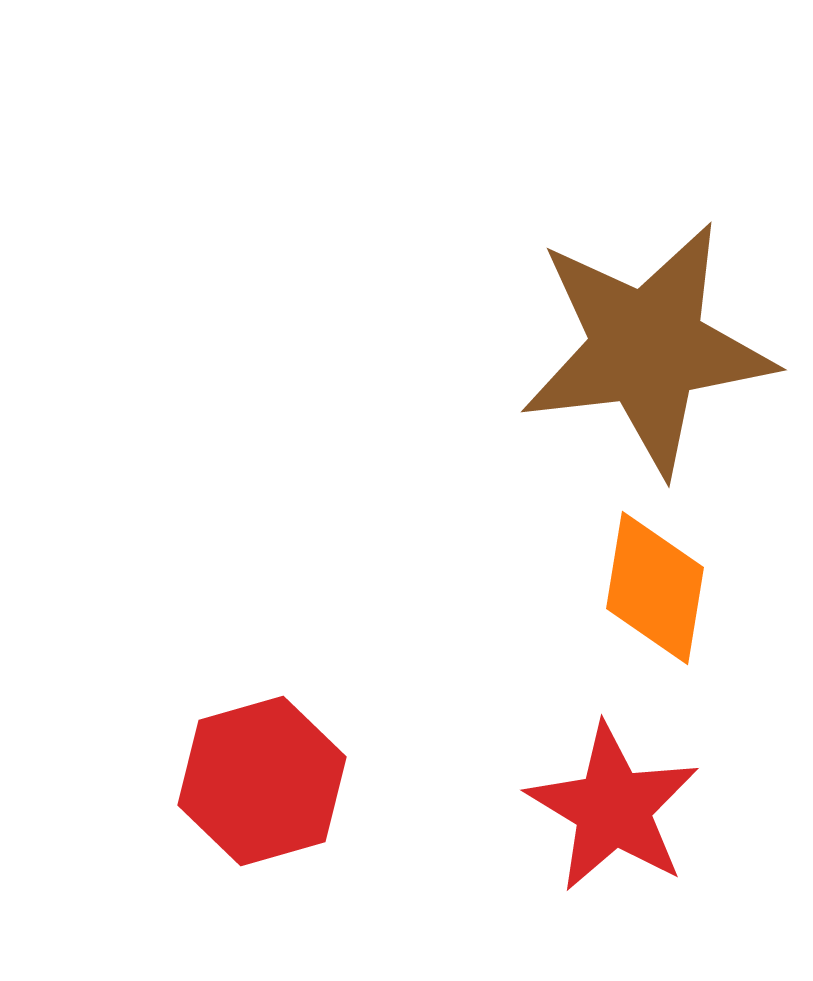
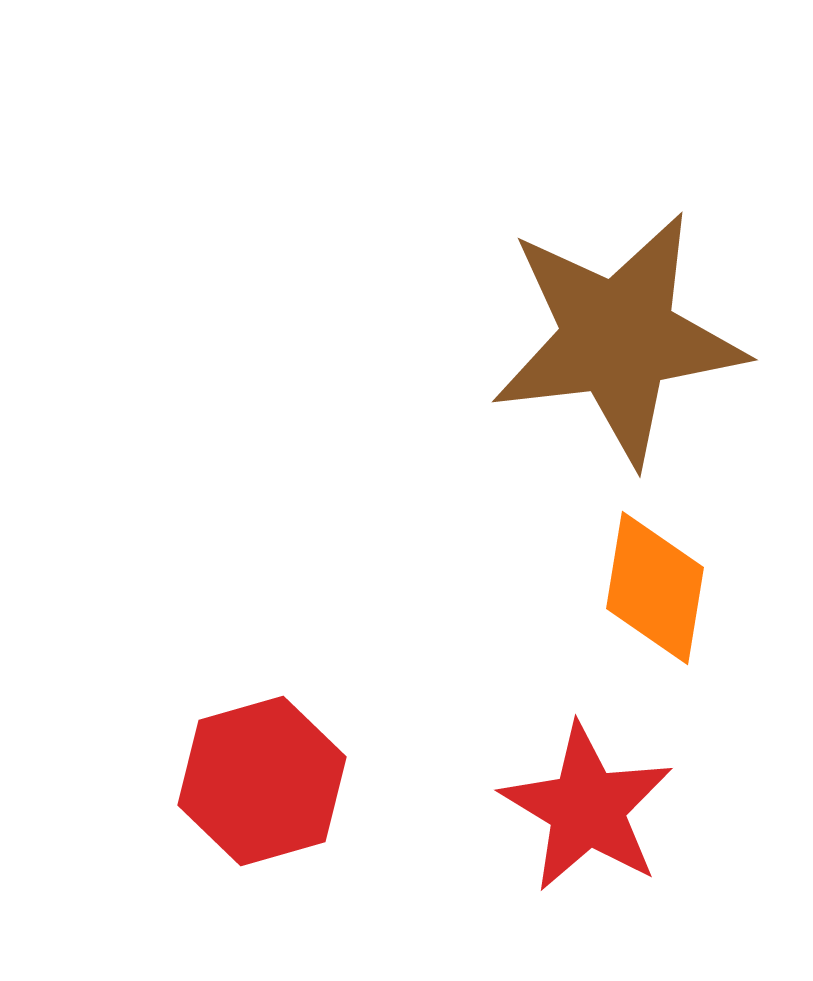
brown star: moved 29 px left, 10 px up
red star: moved 26 px left
